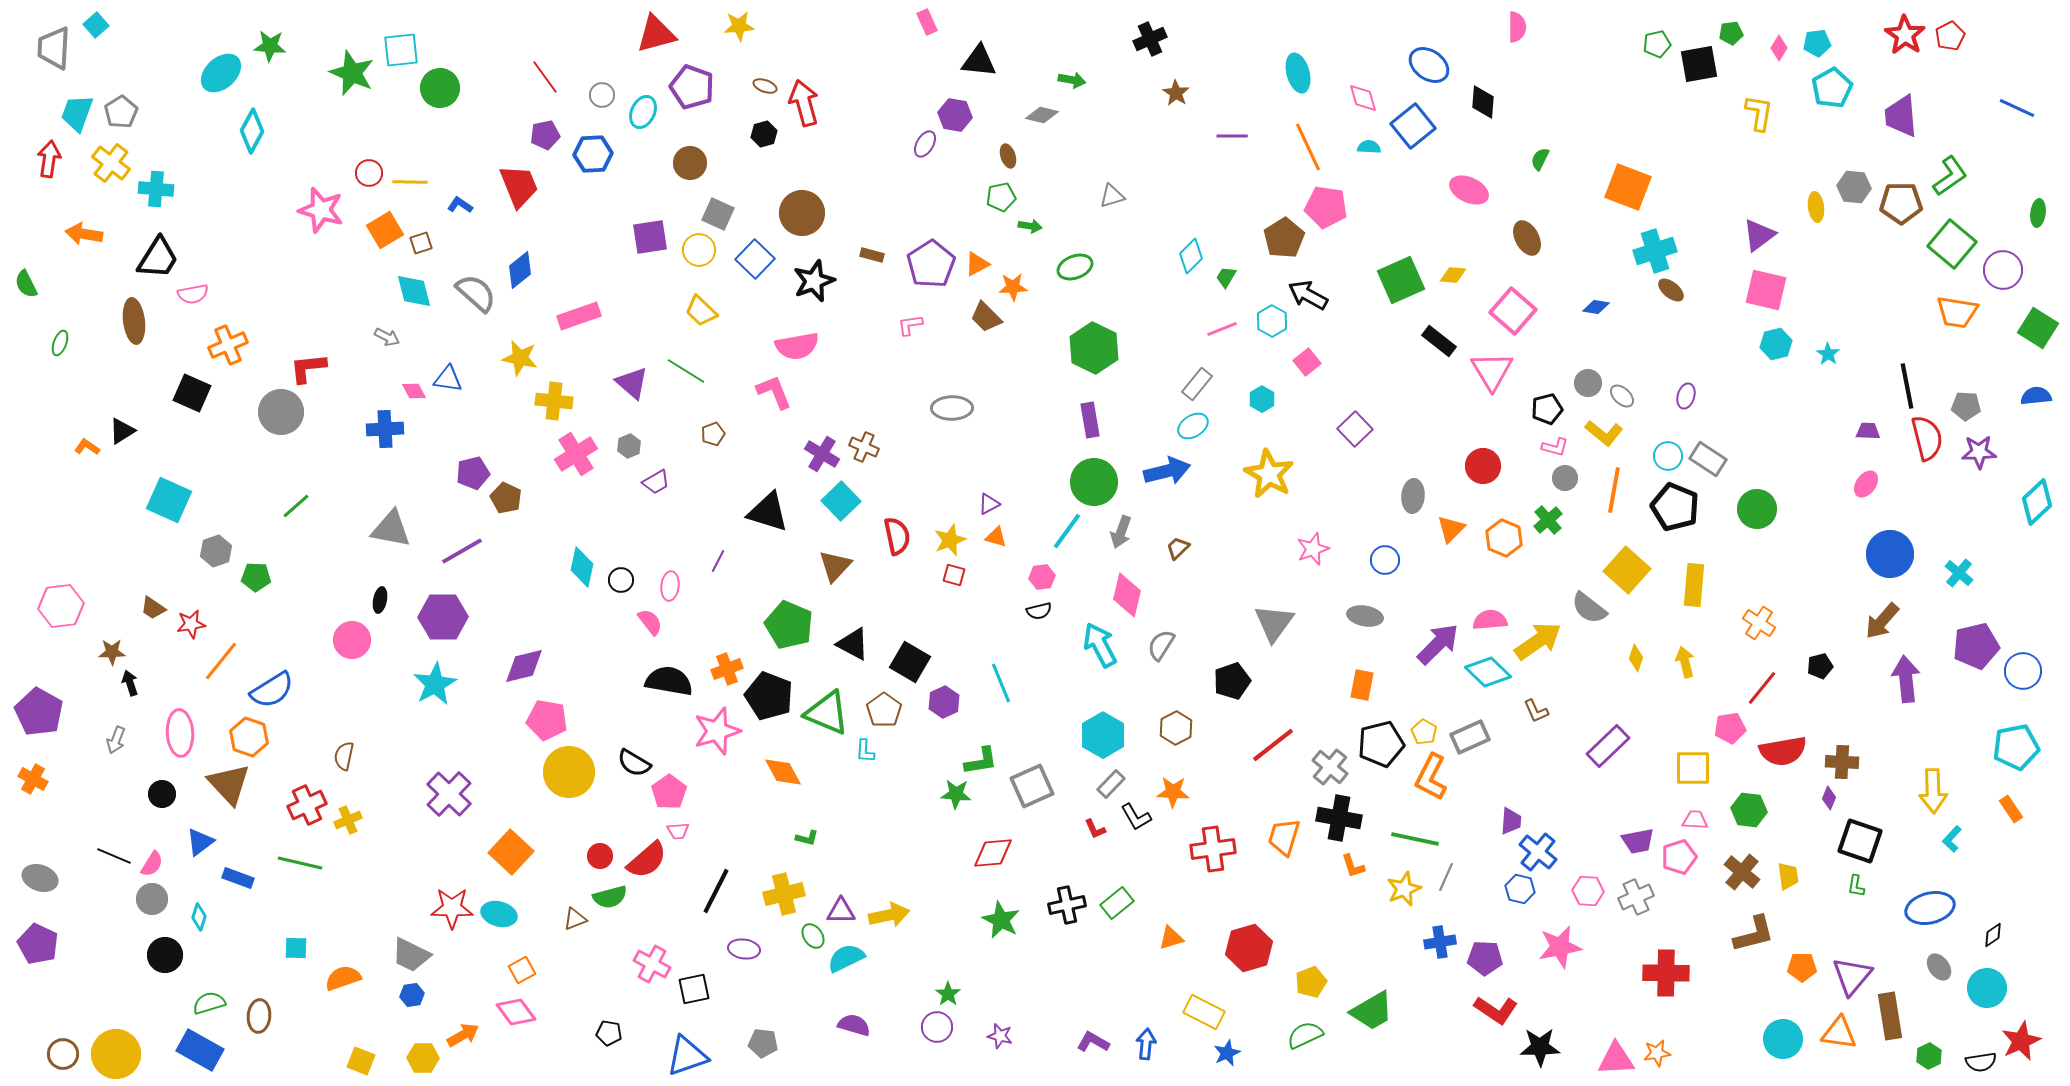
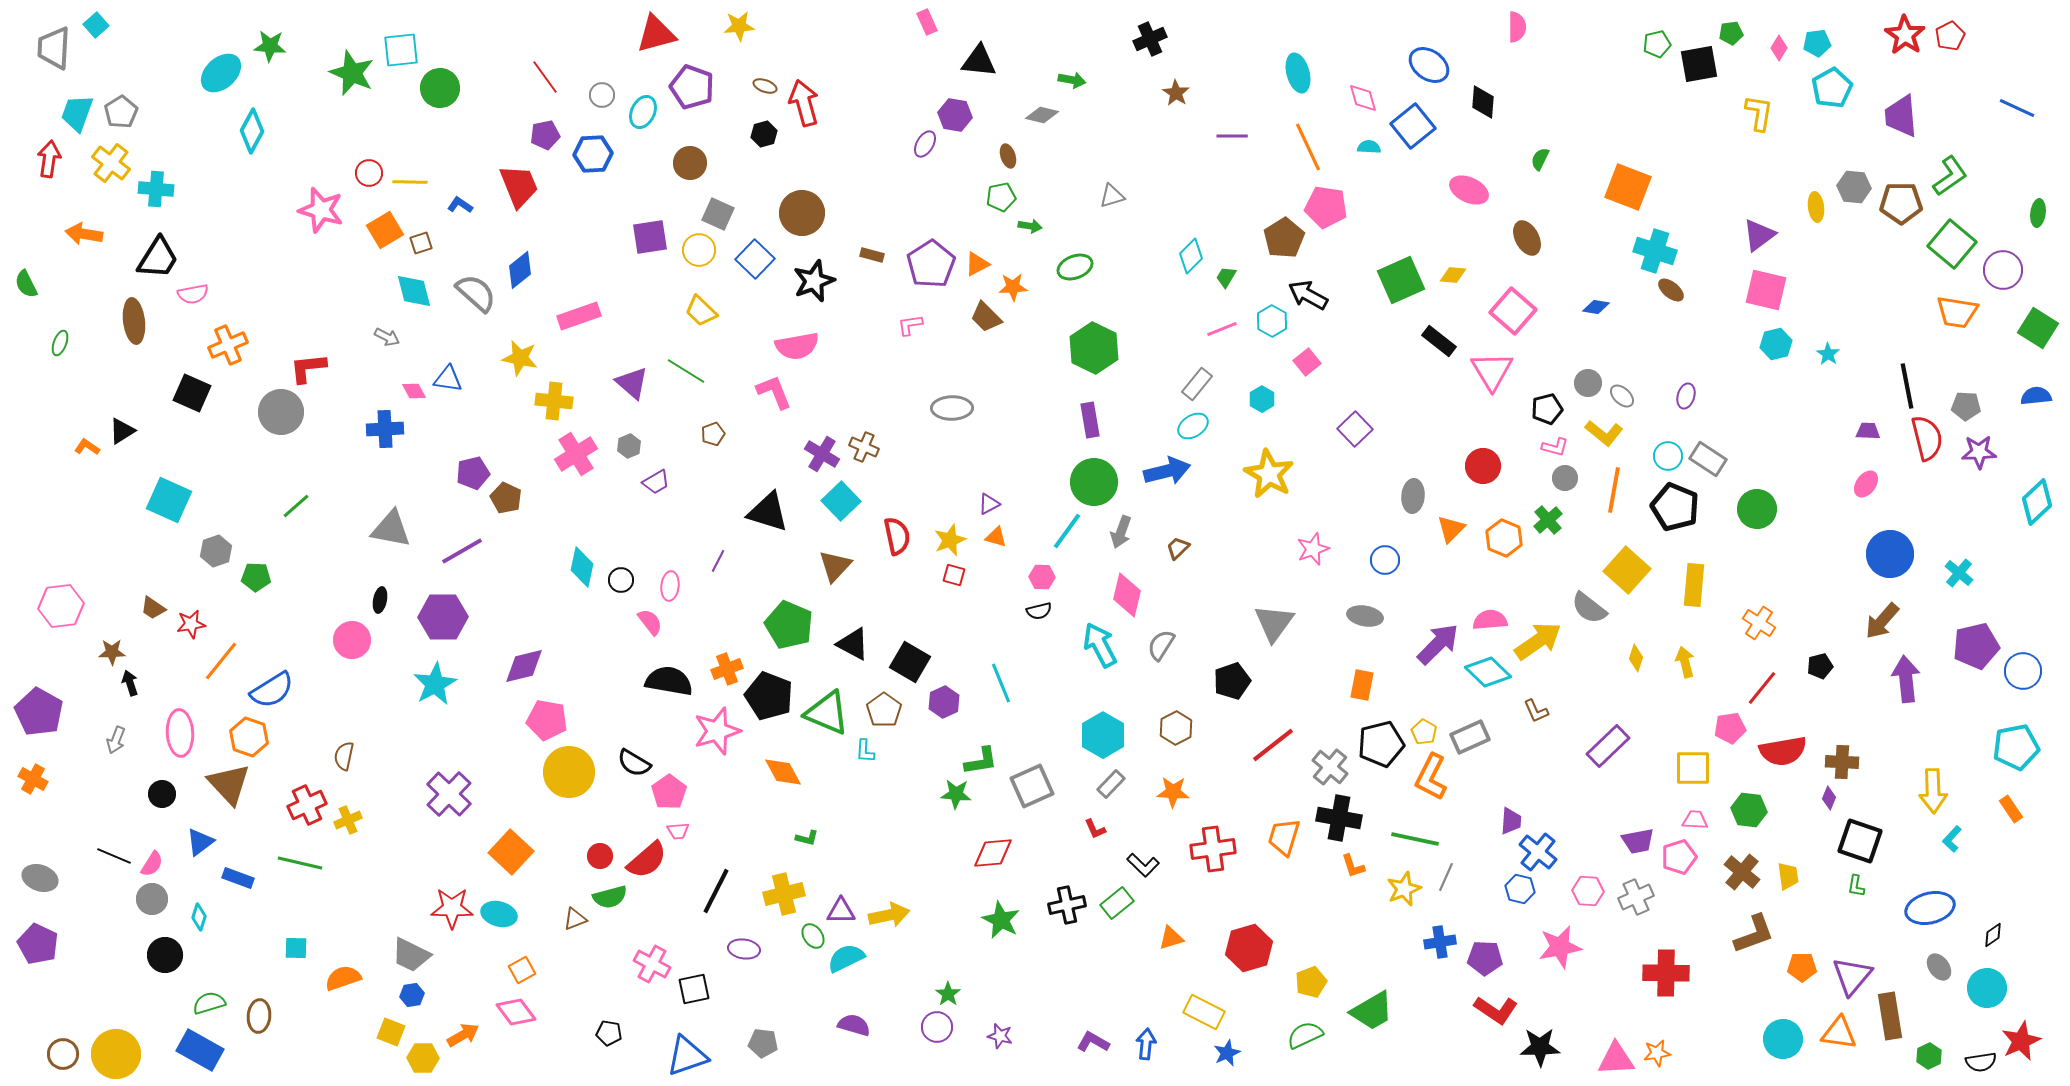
cyan cross at (1655, 251): rotated 36 degrees clockwise
pink hexagon at (1042, 577): rotated 10 degrees clockwise
black L-shape at (1136, 817): moved 7 px right, 48 px down; rotated 16 degrees counterclockwise
brown L-shape at (1754, 934): rotated 6 degrees counterclockwise
yellow square at (361, 1061): moved 30 px right, 29 px up
